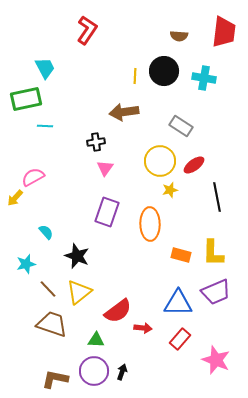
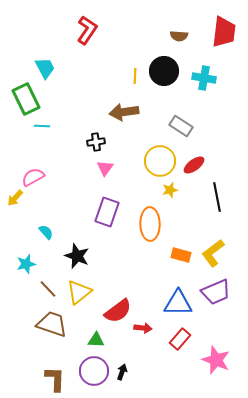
green rectangle: rotated 76 degrees clockwise
cyan line: moved 3 px left
yellow L-shape: rotated 52 degrees clockwise
brown L-shape: rotated 80 degrees clockwise
